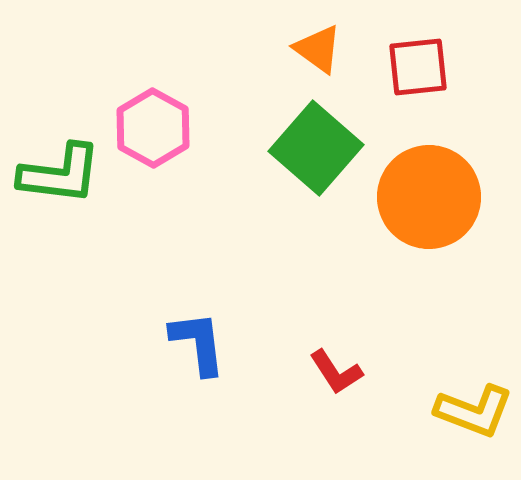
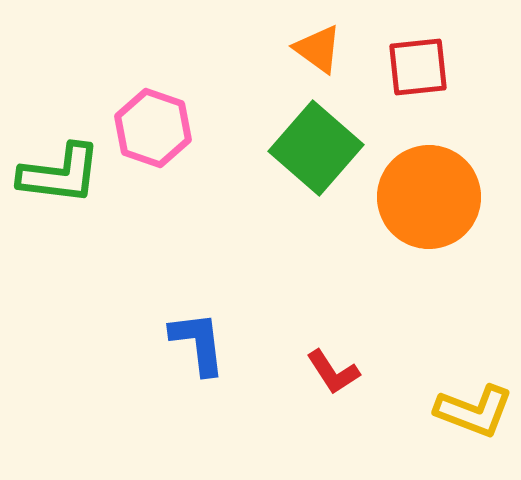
pink hexagon: rotated 10 degrees counterclockwise
red L-shape: moved 3 px left
